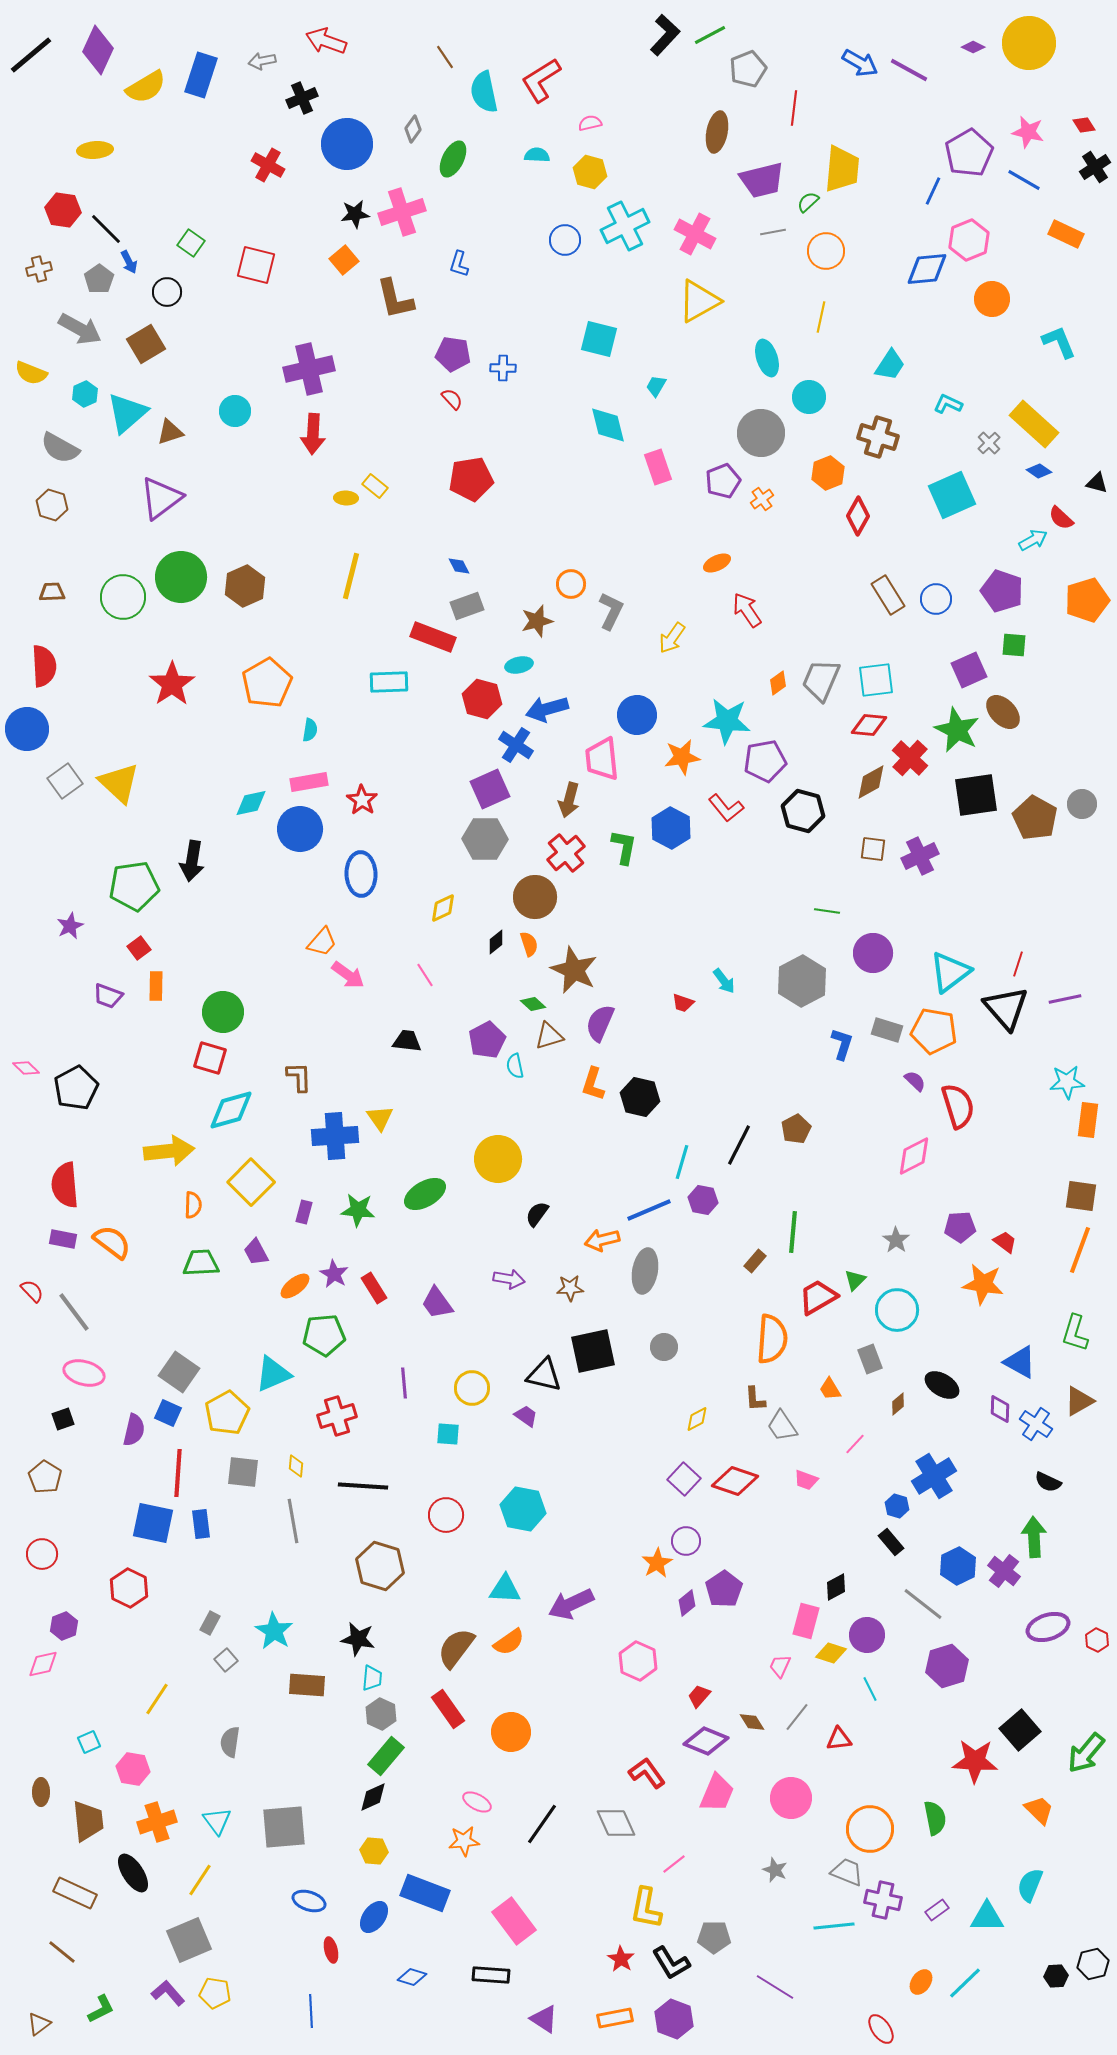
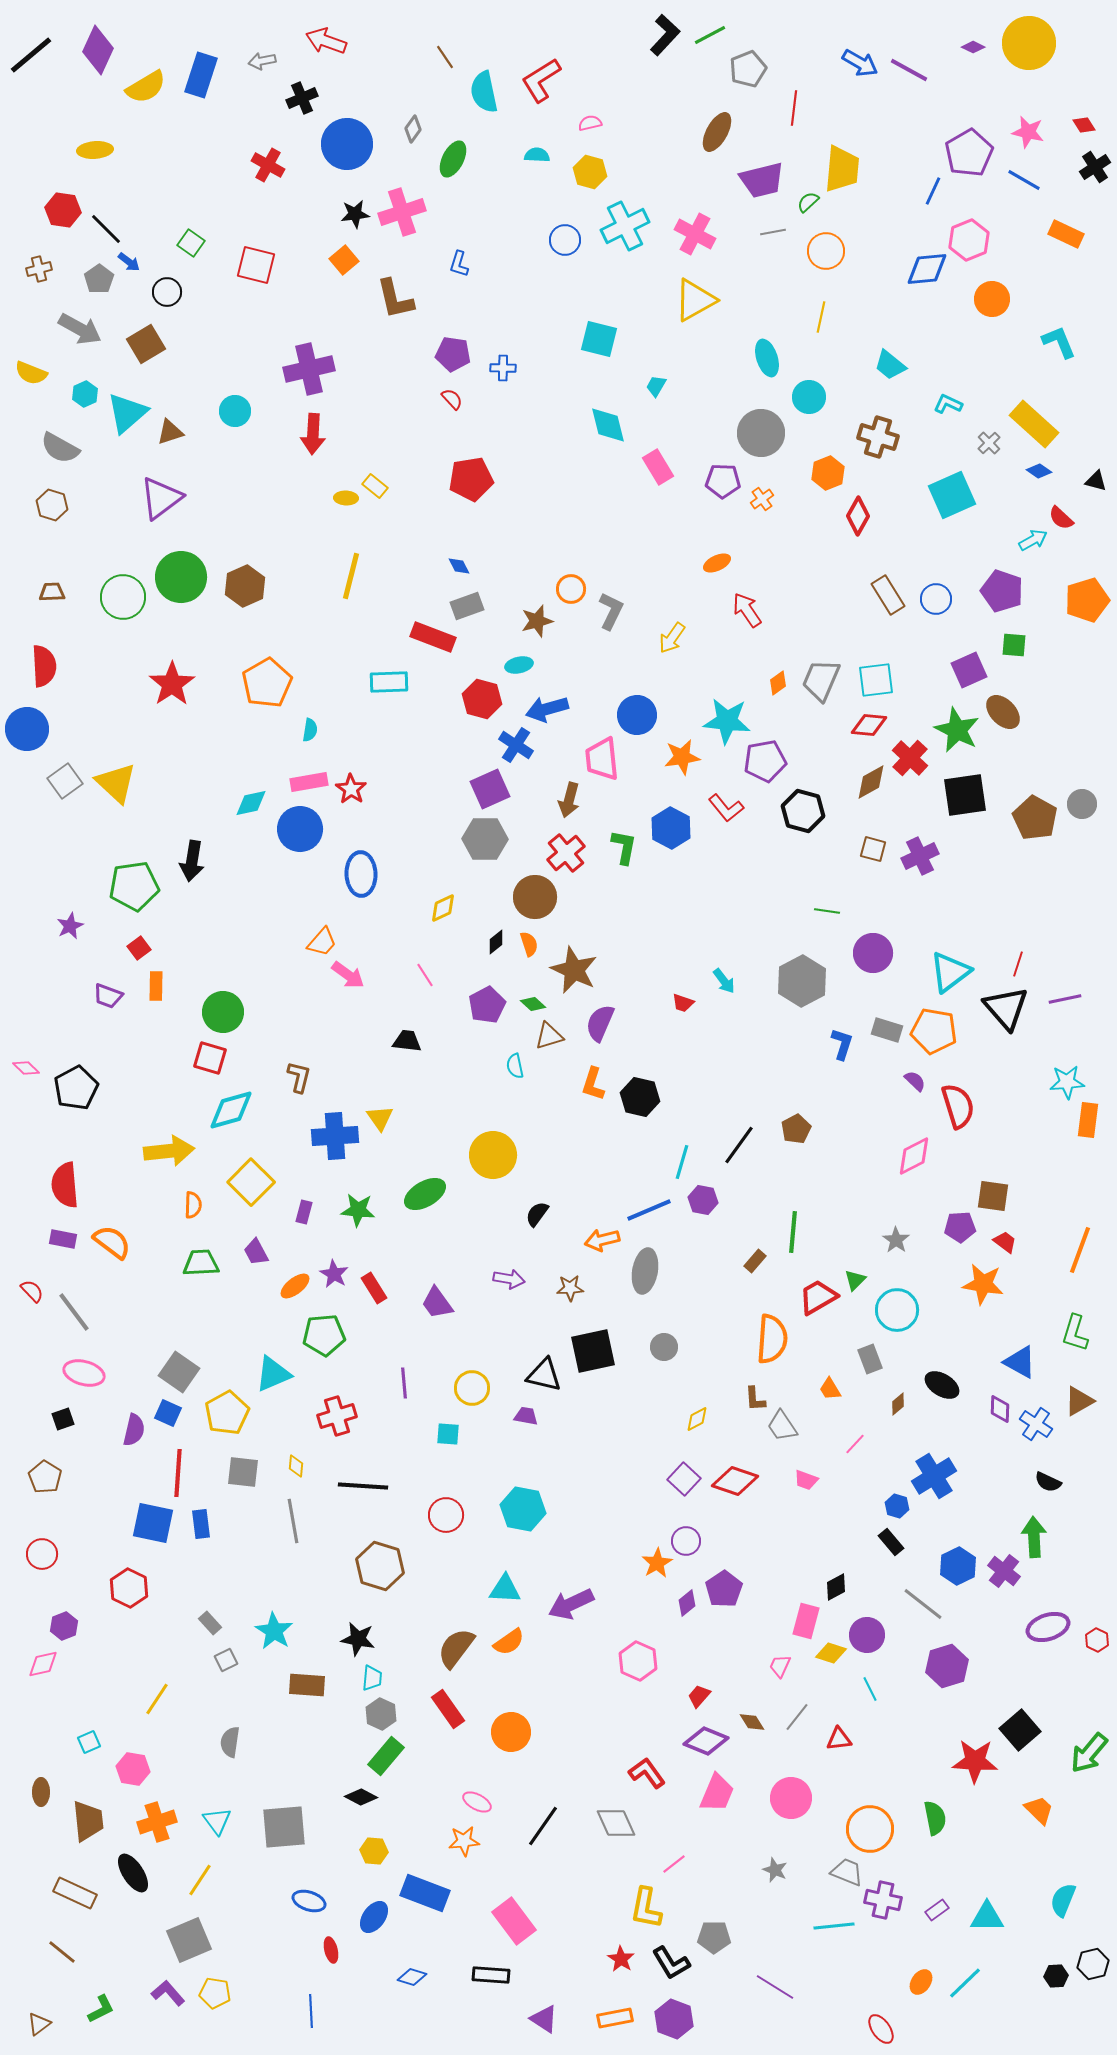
brown ellipse at (717, 132): rotated 18 degrees clockwise
blue arrow at (129, 262): rotated 25 degrees counterclockwise
yellow triangle at (699, 301): moved 4 px left, 1 px up
cyan trapezoid at (890, 365): rotated 96 degrees clockwise
pink rectangle at (658, 467): rotated 12 degrees counterclockwise
purple pentagon at (723, 481): rotated 24 degrees clockwise
black triangle at (1097, 483): moved 1 px left, 2 px up
orange circle at (571, 584): moved 5 px down
yellow triangle at (119, 783): moved 3 px left
black square at (976, 795): moved 11 px left
red star at (362, 800): moved 11 px left, 11 px up
brown square at (873, 849): rotated 8 degrees clockwise
purple pentagon at (487, 1040): moved 35 px up
brown L-shape at (299, 1077): rotated 16 degrees clockwise
black line at (739, 1145): rotated 9 degrees clockwise
yellow circle at (498, 1159): moved 5 px left, 4 px up
brown square at (1081, 1196): moved 88 px left
purple trapezoid at (526, 1416): rotated 25 degrees counterclockwise
gray rectangle at (210, 1623): rotated 70 degrees counterclockwise
gray square at (226, 1660): rotated 15 degrees clockwise
green arrow at (1086, 1753): moved 3 px right
black diamond at (373, 1797): moved 12 px left; rotated 52 degrees clockwise
black line at (542, 1824): moved 1 px right, 2 px down
cyan semicircle at (1030, 1885): moved 33 px right, 15 px down
